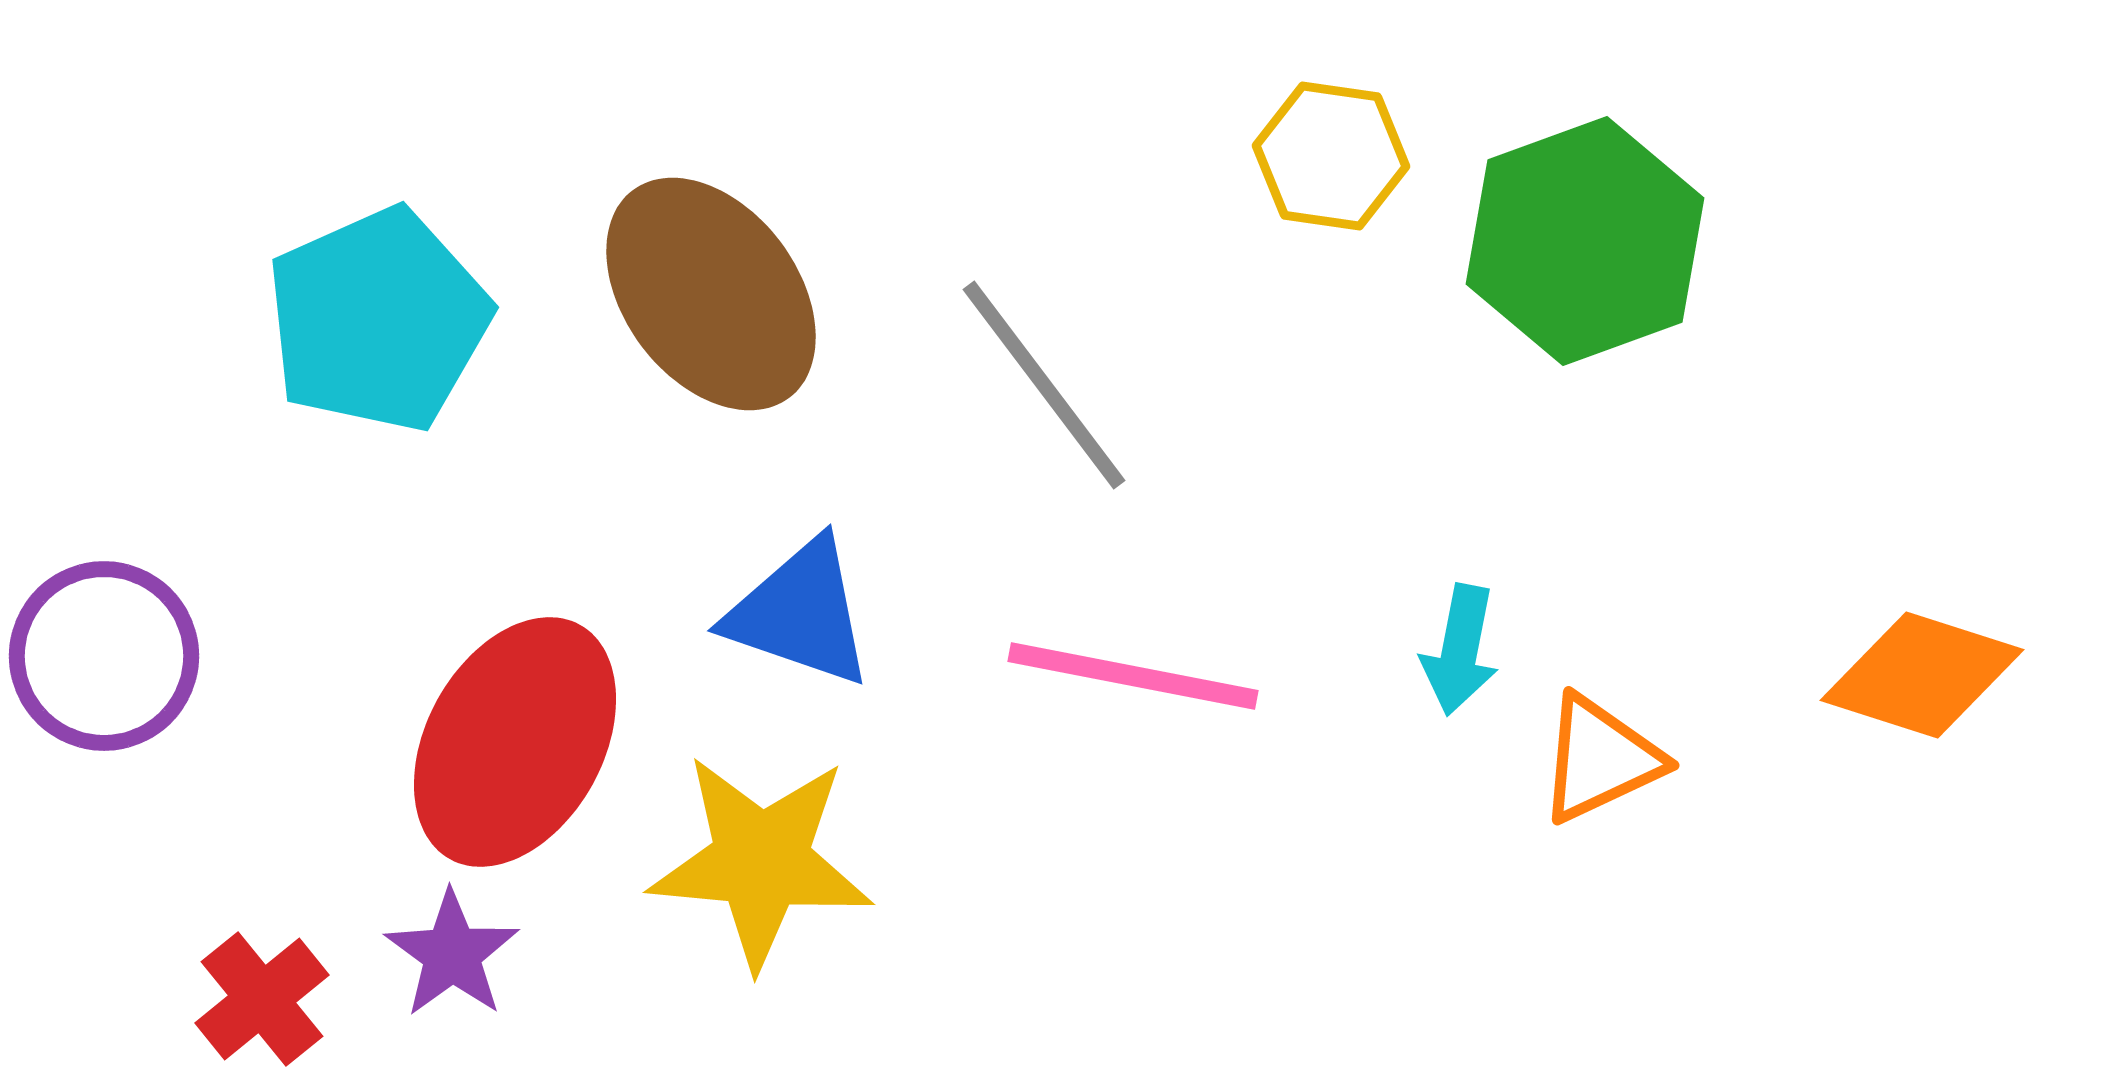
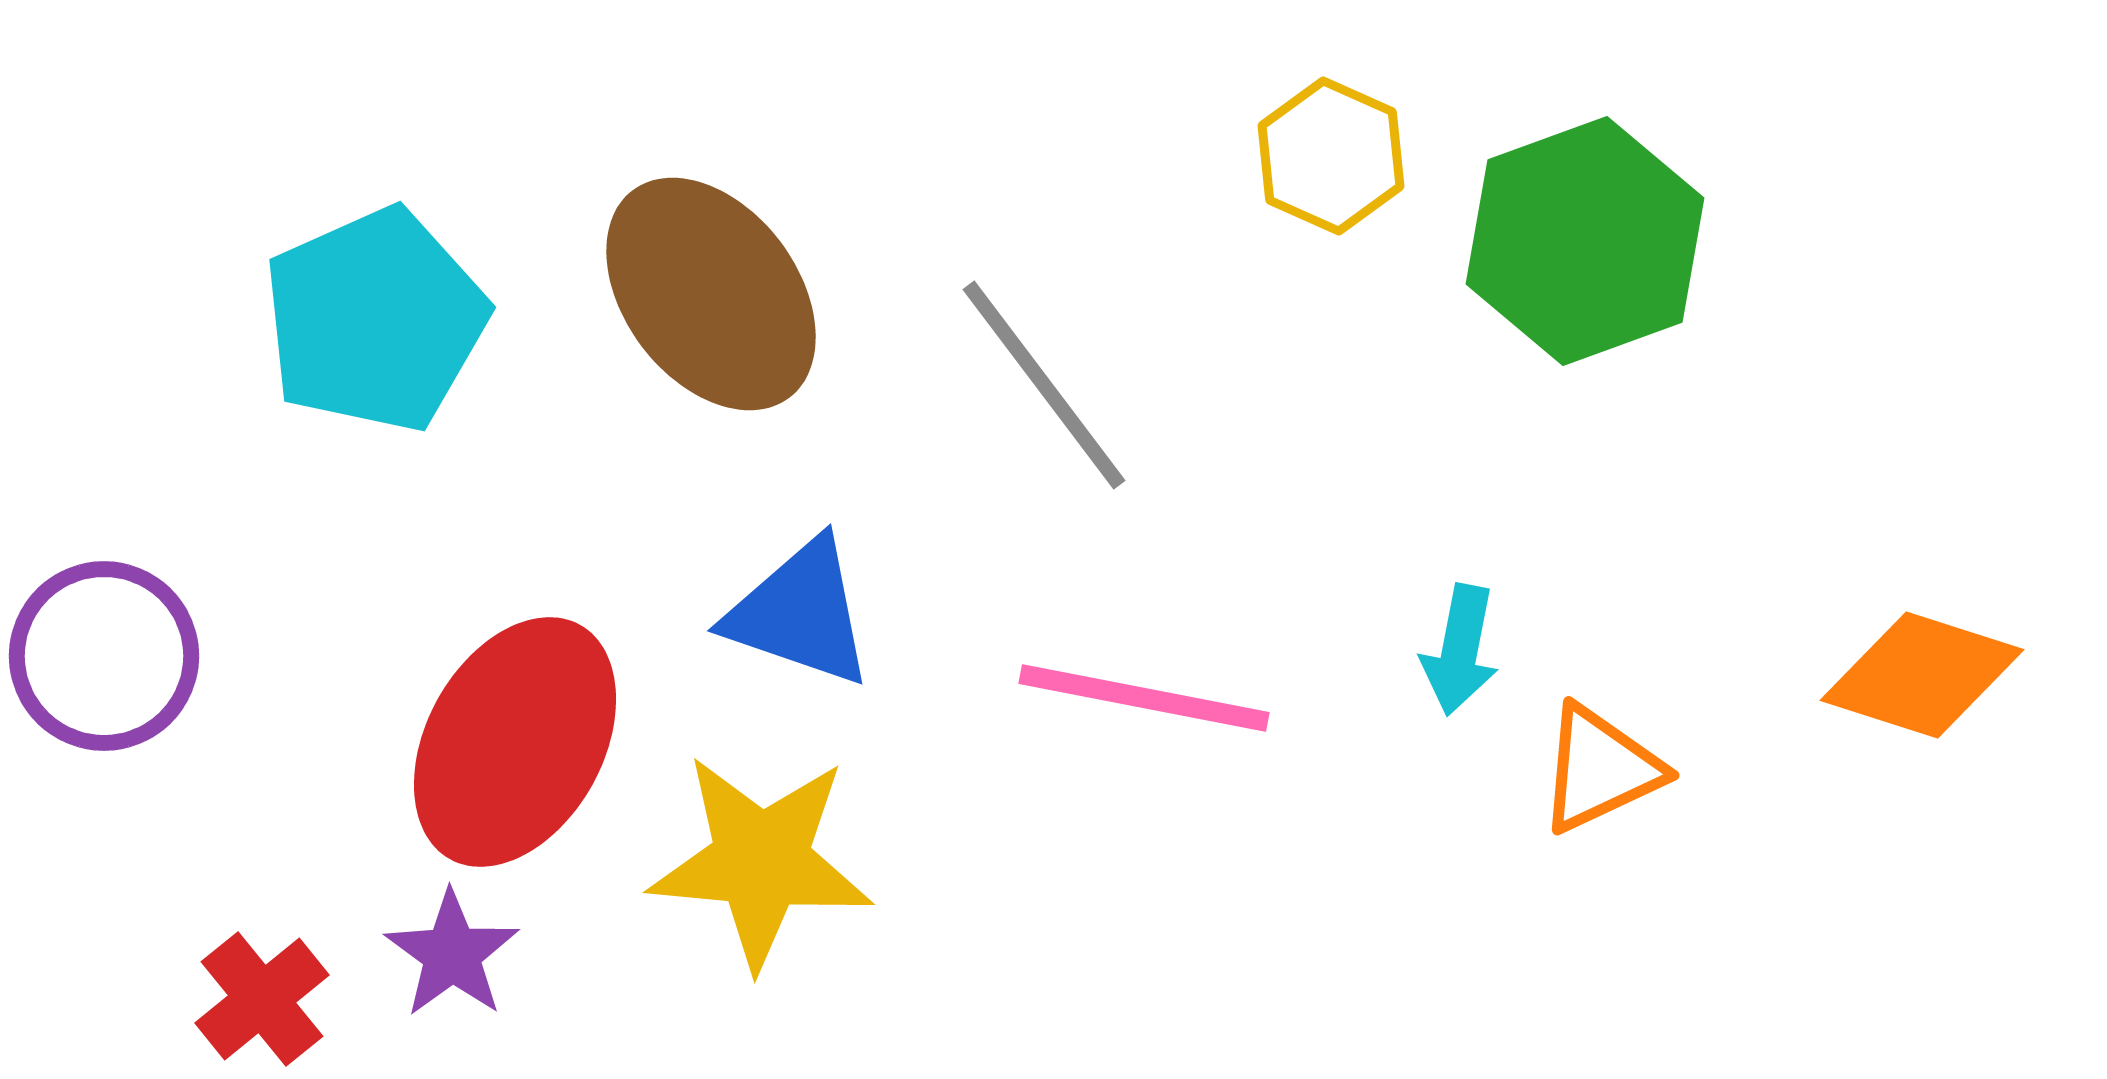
yellow hexagon: rotated 16 degrees clockwise
cyan pentagon: moved 3 px left
pink line: moved 11 px right, 22 px down
orange triangle: moved 10 px down
